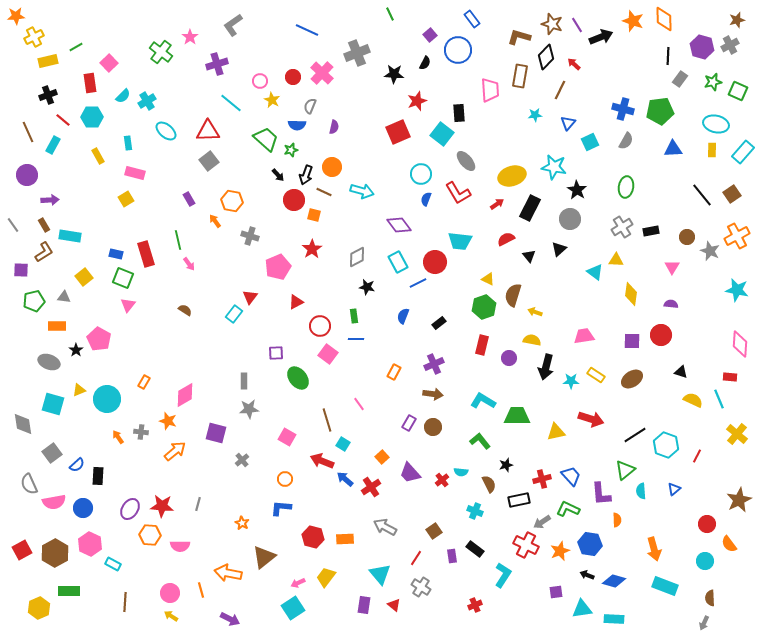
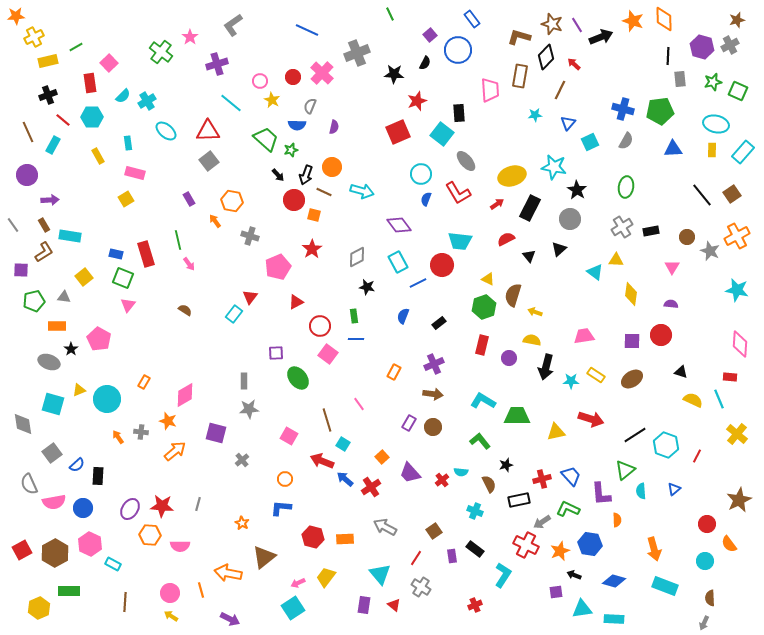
gray rectangle at (680, 79): rotated 42 degrees counterclockwise
red circle at (435, 262): moved 7 px right, 3 px down
black star at (76, 350): moved 5 px left, 1 px up
pink square at (287, 437): moved 2 px right, 1 px up
black arrow at (587, 575): moved 13 px left
